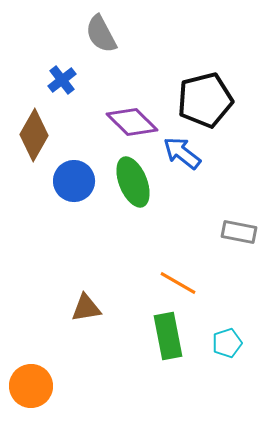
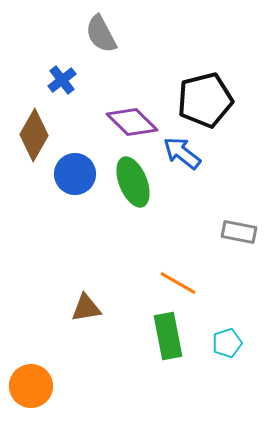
blue circle: moved 1 px right, 7 px up
